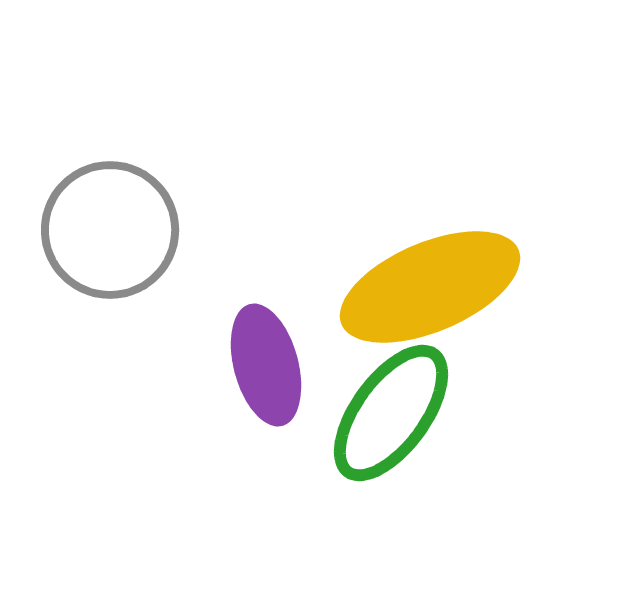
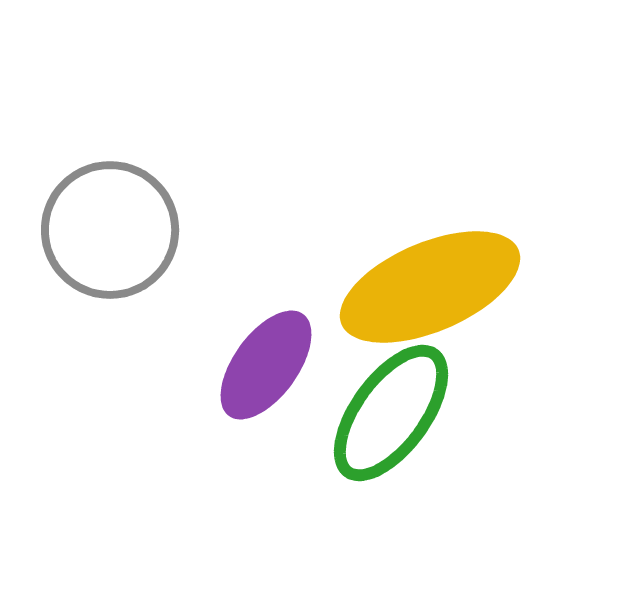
purple ellipse: rotated 51 degrees clockwise
